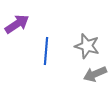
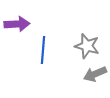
purple arrow: rotated 30 degrees clockwise
blue line: moved 3 px left, 1 px up
